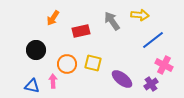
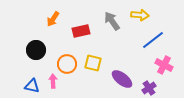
orange arrow: moved 1 px down
purple cross: moved 2 px left, 4 px down
